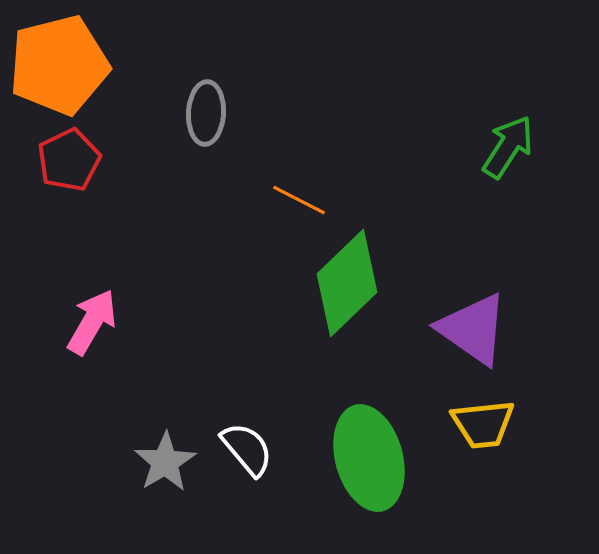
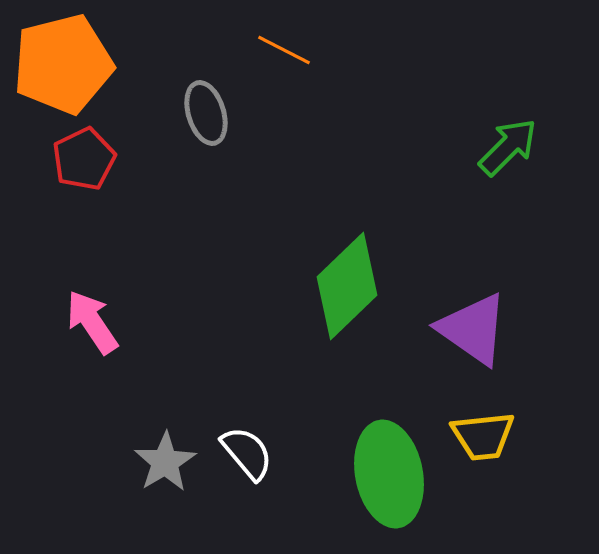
orange pentagon: moved 4 px right, 1 px up
gray ellipse: rotated 20 degrees counterclockwise
green arrow: rotated 12 degrees clockwise
red pentagon: moved 15 px right, 1 px up
orange line: moved 15 px left, 150 px up
green diamond: moved 3 px down
pink arrow: rotated 64 degrees counterclockwise
yellow trapezoid: moved 12 px down
white semicircle: moved 4 px down
green ellipse: moved 20 px right, 16 px down; rotated 4 degrees clockwise
